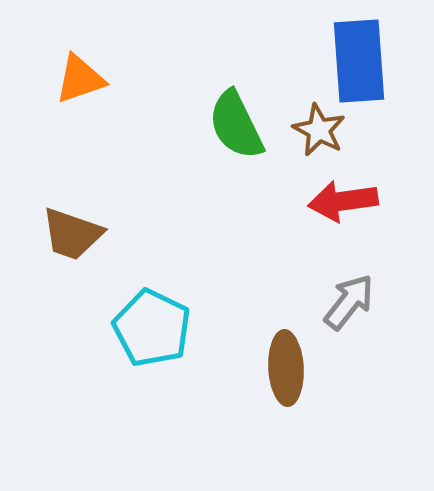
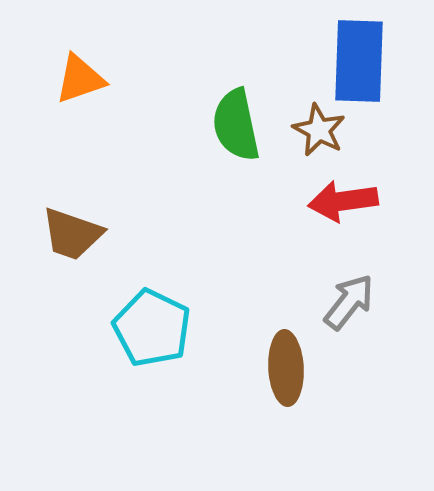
blue rectangle: rotated 6 degrees clockwise
green semicircle: rotated 14 degrees clockwise
